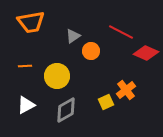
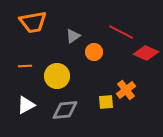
orange trapezoid: moved 2 px right
orange circle: moved 3 px right, 1 px down
yellow square: rotated 21 degrees clockwise
gray diamond: moved 1 px left; rotated 24 degrees clockwise
